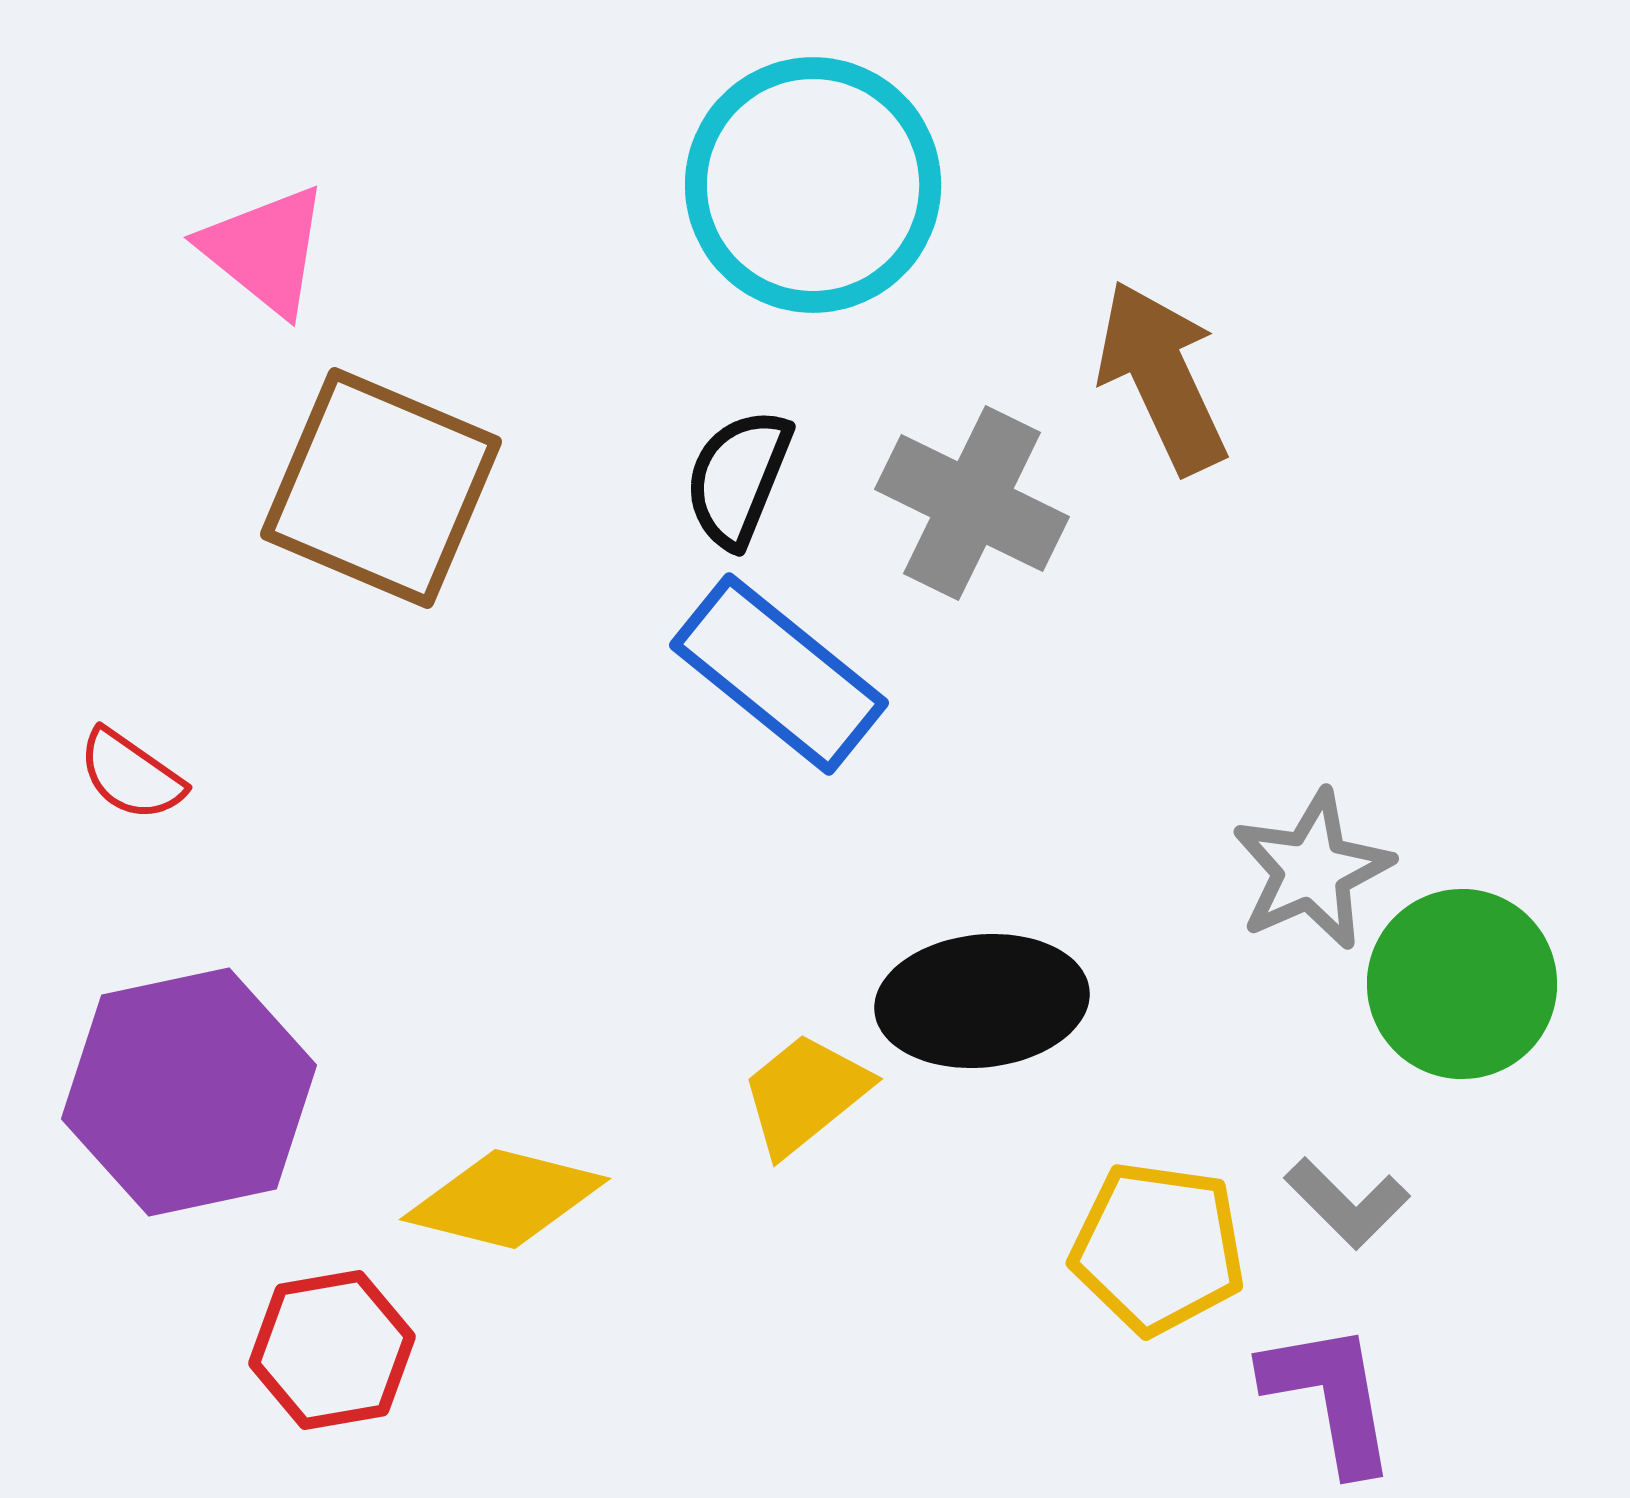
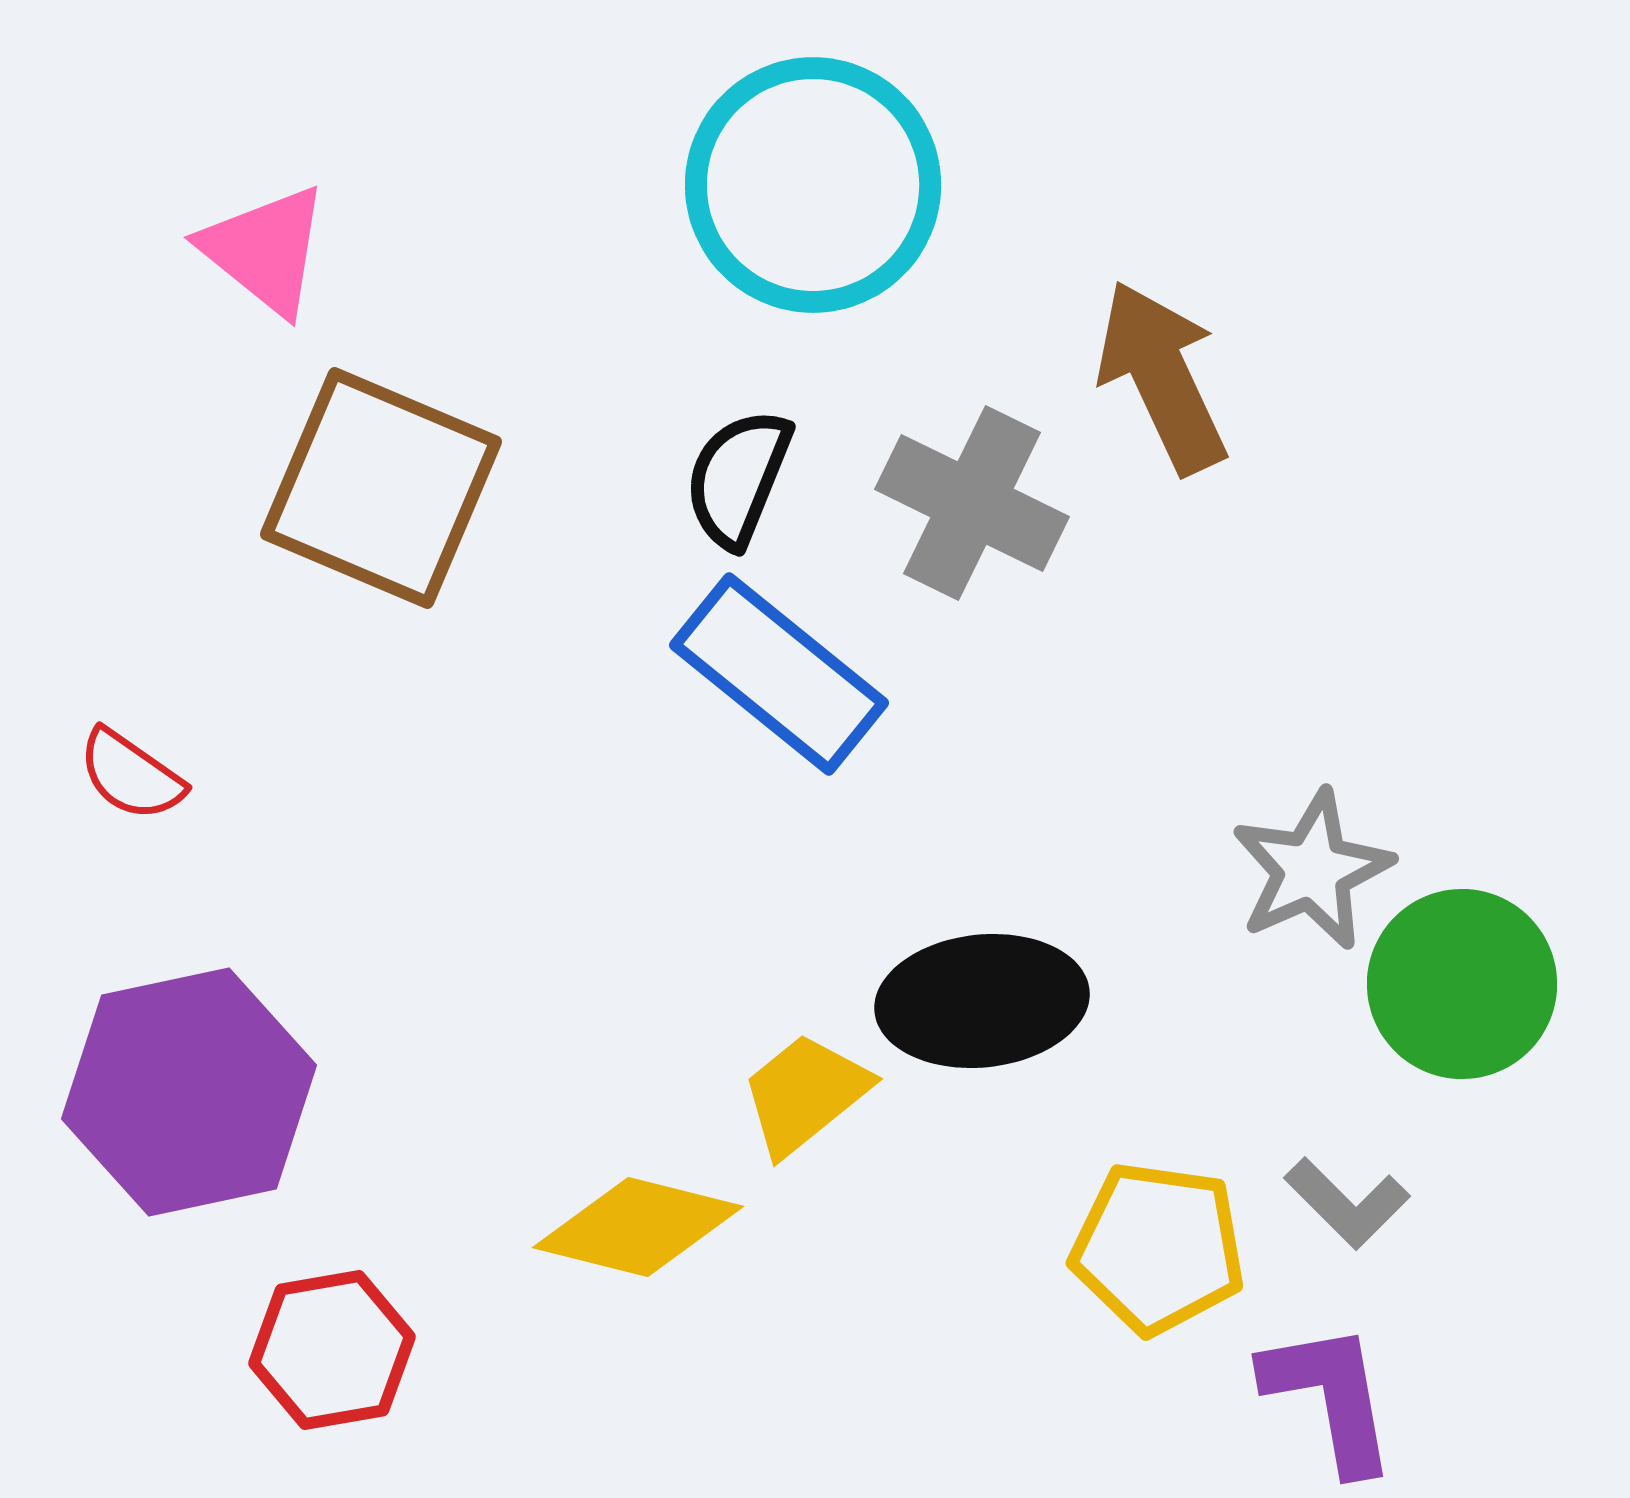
yellow diamond: moved 133 px right, 28 px down
